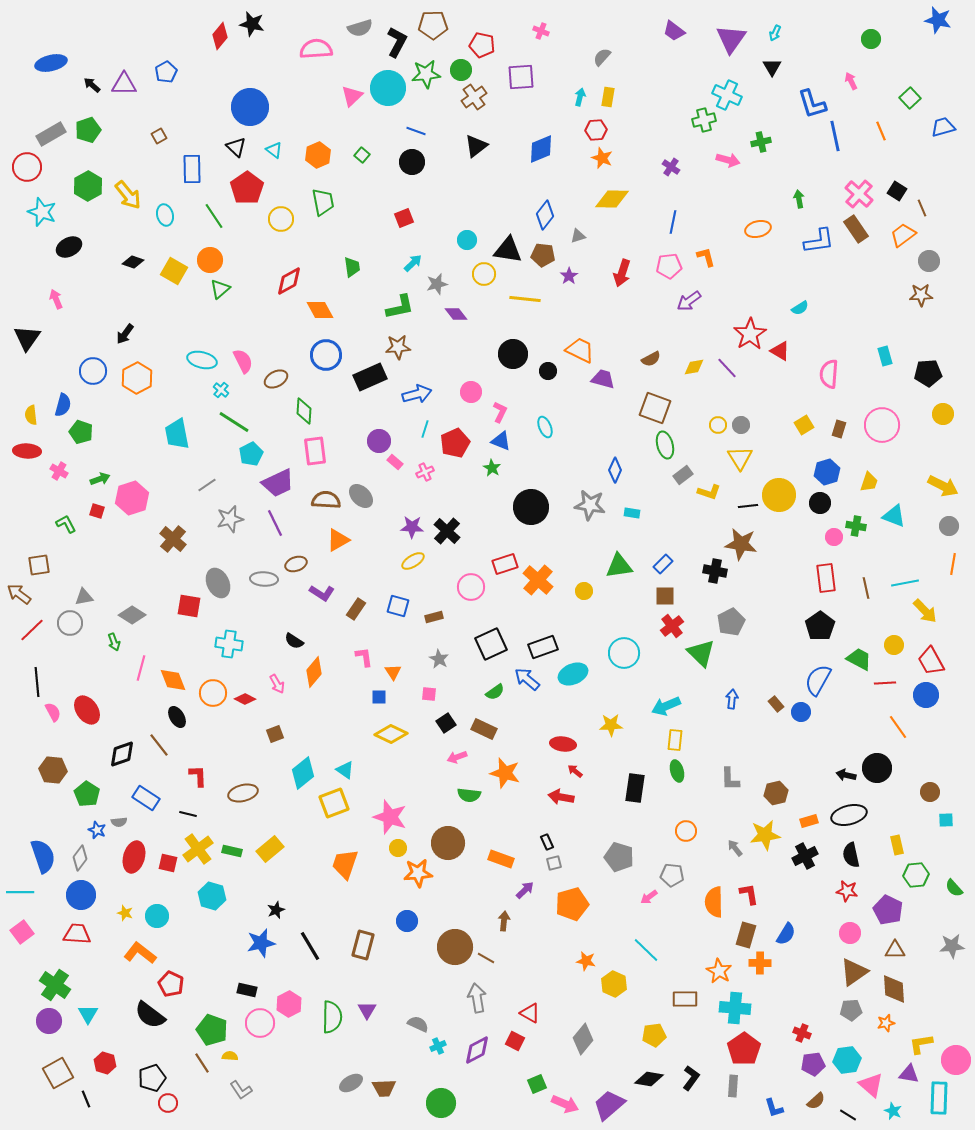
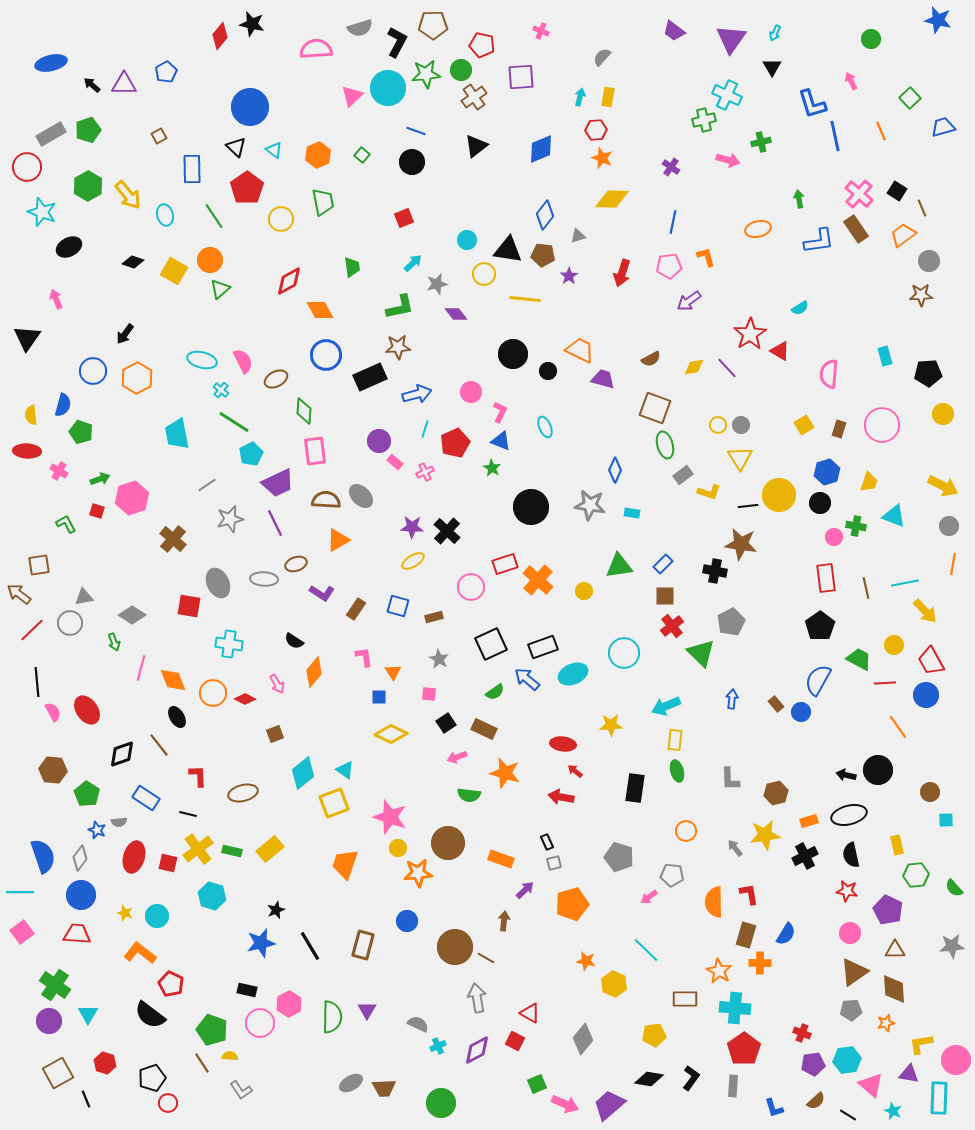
black circle at (877, 768): moved 1 px right, 2 px down
